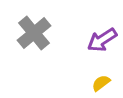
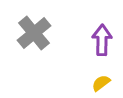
purple arrow: rotated 124 degrees clockwise
